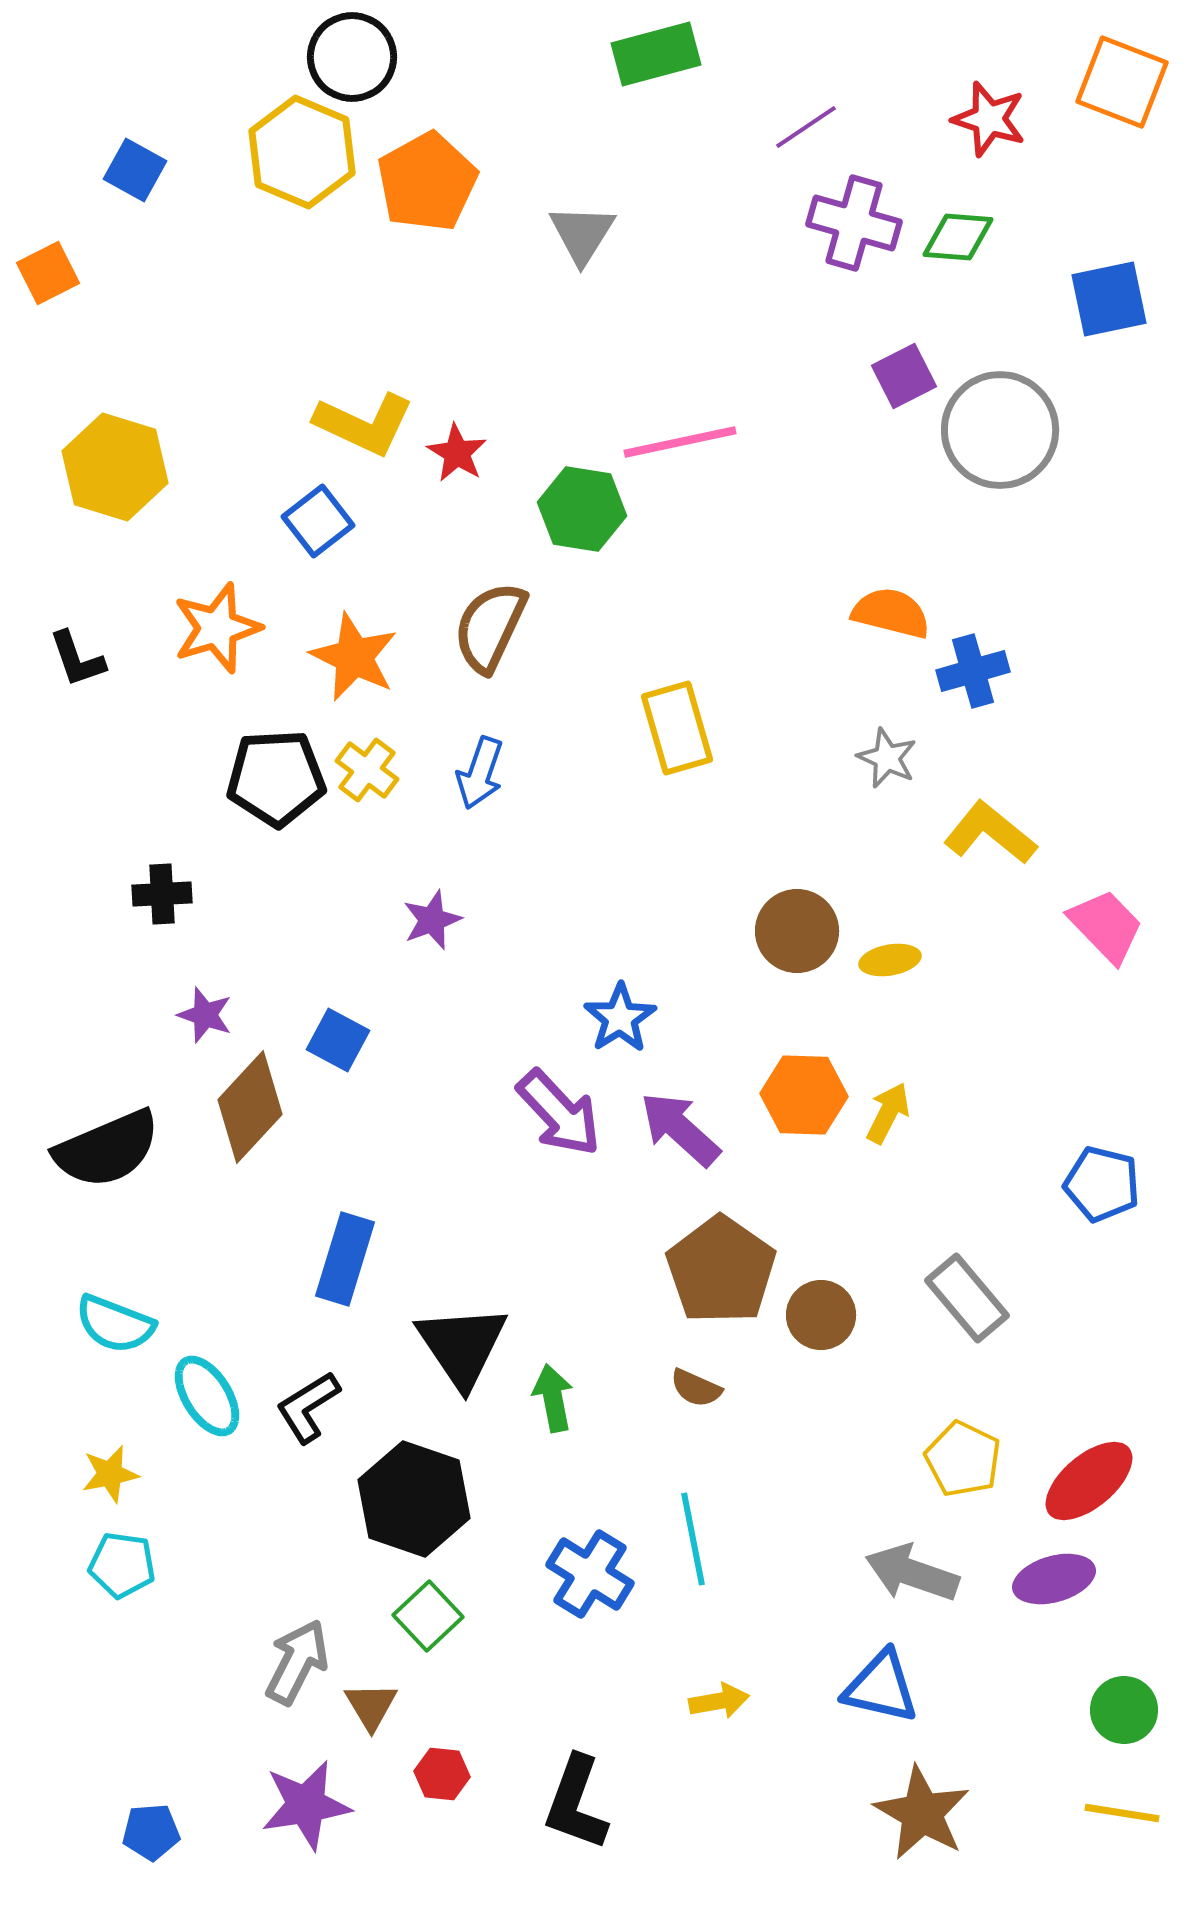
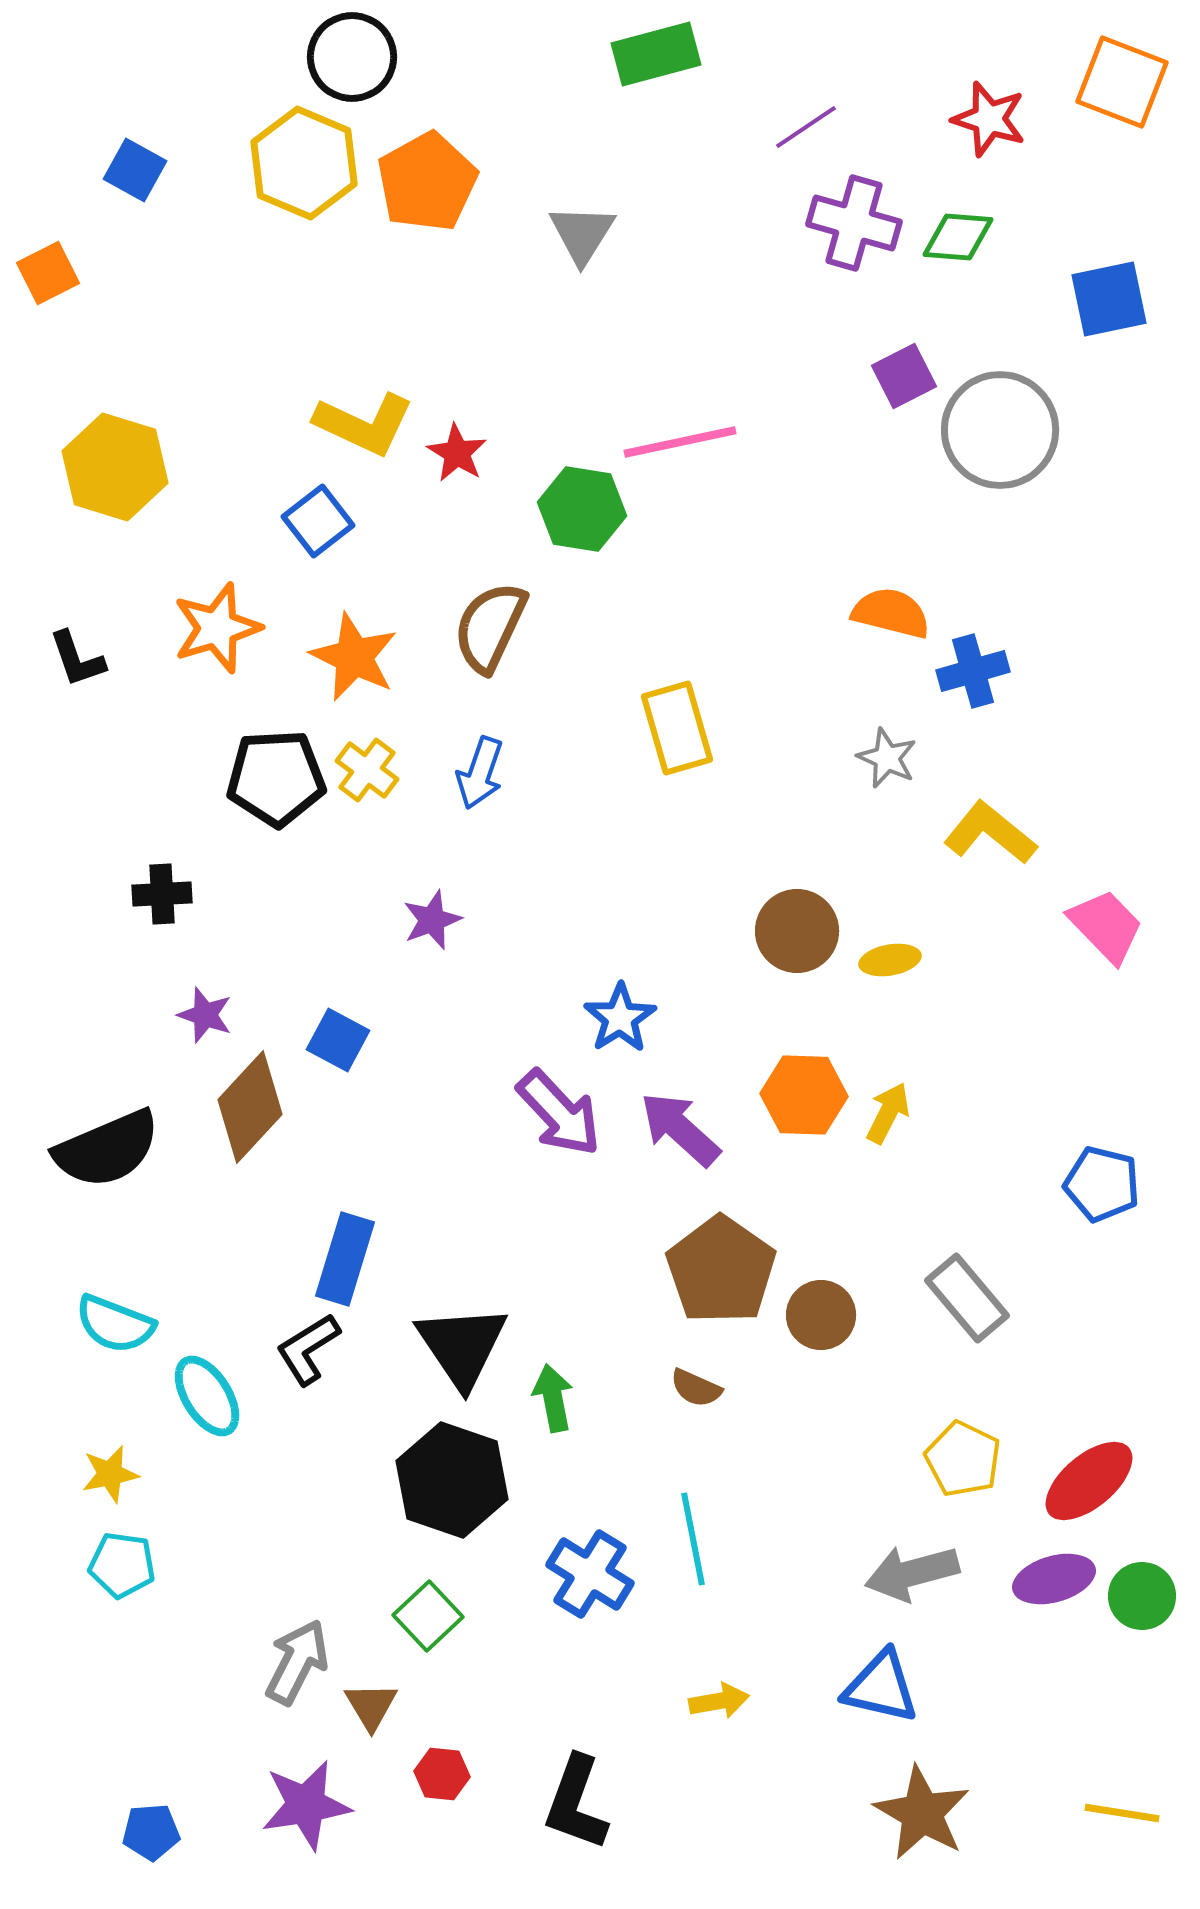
yellow hexagon at (302, 152): moved 2 px right, 11 px down
black L-shape at (308, 1407): moved 58 px up
black hexagon at (414, 1499): moved 38 px right, 19 px up
gray arrow at (912, 1573): rotated 34 degrees counterclockwise
green circle at (1124, 1710): moved 18 px right, 114 px up
